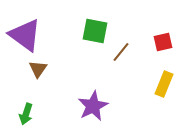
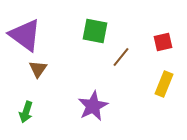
brown line: moved 5 px down
green arrow: moved 2 px up
